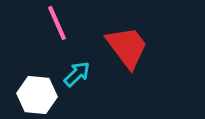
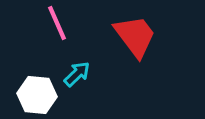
red trapezoid: moved 8 px right, 11 px up
